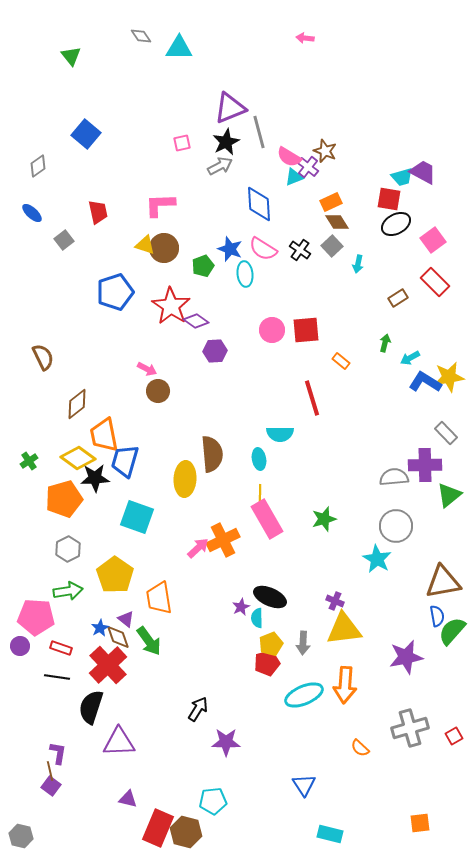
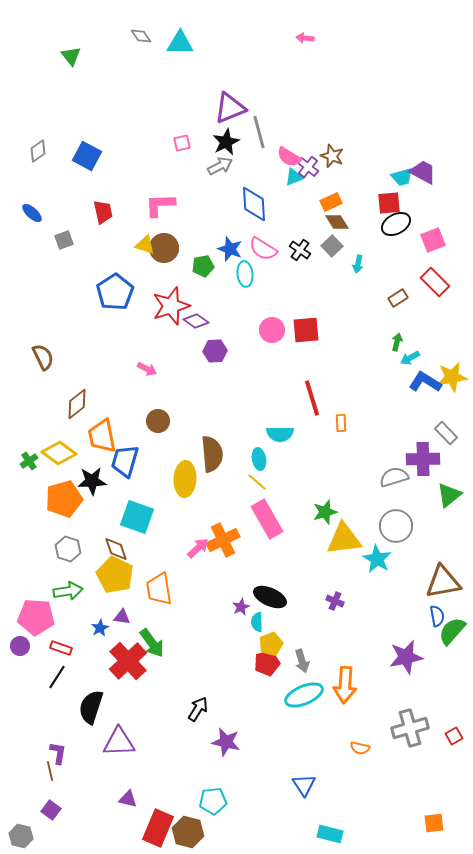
cyan triangle at (179, 48): moved 1 px right, 5 px up
blue square at (86, 134): moved 1 px right, 22 px down; rotated 12 degrees counterclockwise
brown star at (325, 151): moved 7 px right, 5 px down
gray diamond at (38, 166): moved 15 px up
red square at (389, 199): moved 4 px down; rotated 15 degrees counterclockwise
blue diamond at (259, 204): moved 5 px left
red trapezoid at (98, 212): moved 5 px right
gray square at (64, 240): rotated 18 degrees clockwise
pink square at (433, 240): rotated 15 degrees clockwise
green pentagon at (203, 266): rotated 10 degrees clockwise
blue pentagon at (115, 292): rotated 15 degrees counterclockwise
red star at (171, 306): rotated 21 degrees clockwise
green arrow at (385, 343): moved 12 px right, 1 px up
orange rectangle at (341, 361): moved 62 px down; rotated 48 degrees clockwise
yellow star at (449, 377): moved 3 px right
brown circle at (158, 391): moved 30 px down
orange trapezoid at (104, 435): moved 2 px left, 1 px down
yellow diamond at (78, 458): moved 19 px left, 5 px up
purple cross at (425, 465): moved 2 px left, 6 px up
gray semicircle at (394, 477): rotated 12 degrees counterclockwise
black star at (95, 478): moved 3 px left, 3 px down
yellow line at (260, 495): moved 3 px left, 13 px up; rotated 50 degrees counterclockwise
green star at (324, 519): moved 1 px right, 7 px up
gray hexagon at (68, 549): rotated 15 degrees counterclockwise
yellow pentagon at (115, 575): rotated 9 degrees counterclockwise
orange trapezoid at (159, 598): moved 9 px up
cyan semicircle at (257, 618): moved 4 px down
purple triangle at (126, 619): moved 4 px left, 2 px up; rotated 30 degrees counterclockwise
yellow triangle at (344, 629): moved 90 px up
brown diamond at (118, 637): moved 2 px left, 88 px up
green arrow at (149, 641): moved 3 px right, 2 px down
gray arrow at (303, 643): moved 1 px left, 18 px down; rotated 20 degrees counterclockwise
red cross at (108, 665): moved 20 px right, 4 px up
black line at (57, 677): rotated 65 degrees counterclockwise
purple star at (226, 742): rotated 12 degrees clockwise
orange semicircle at (360, 748): rotated 30 degrees counterclockwise
purple square at (51, 786): moved 24 px down
orange square at (420, 823): moved 14 px right
brown hexagon at (186, 832): moved 2 px right
